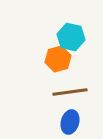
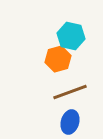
cyan hexagon: moved 1 px up
brown line: rotated 12 degrees counterclockwise
